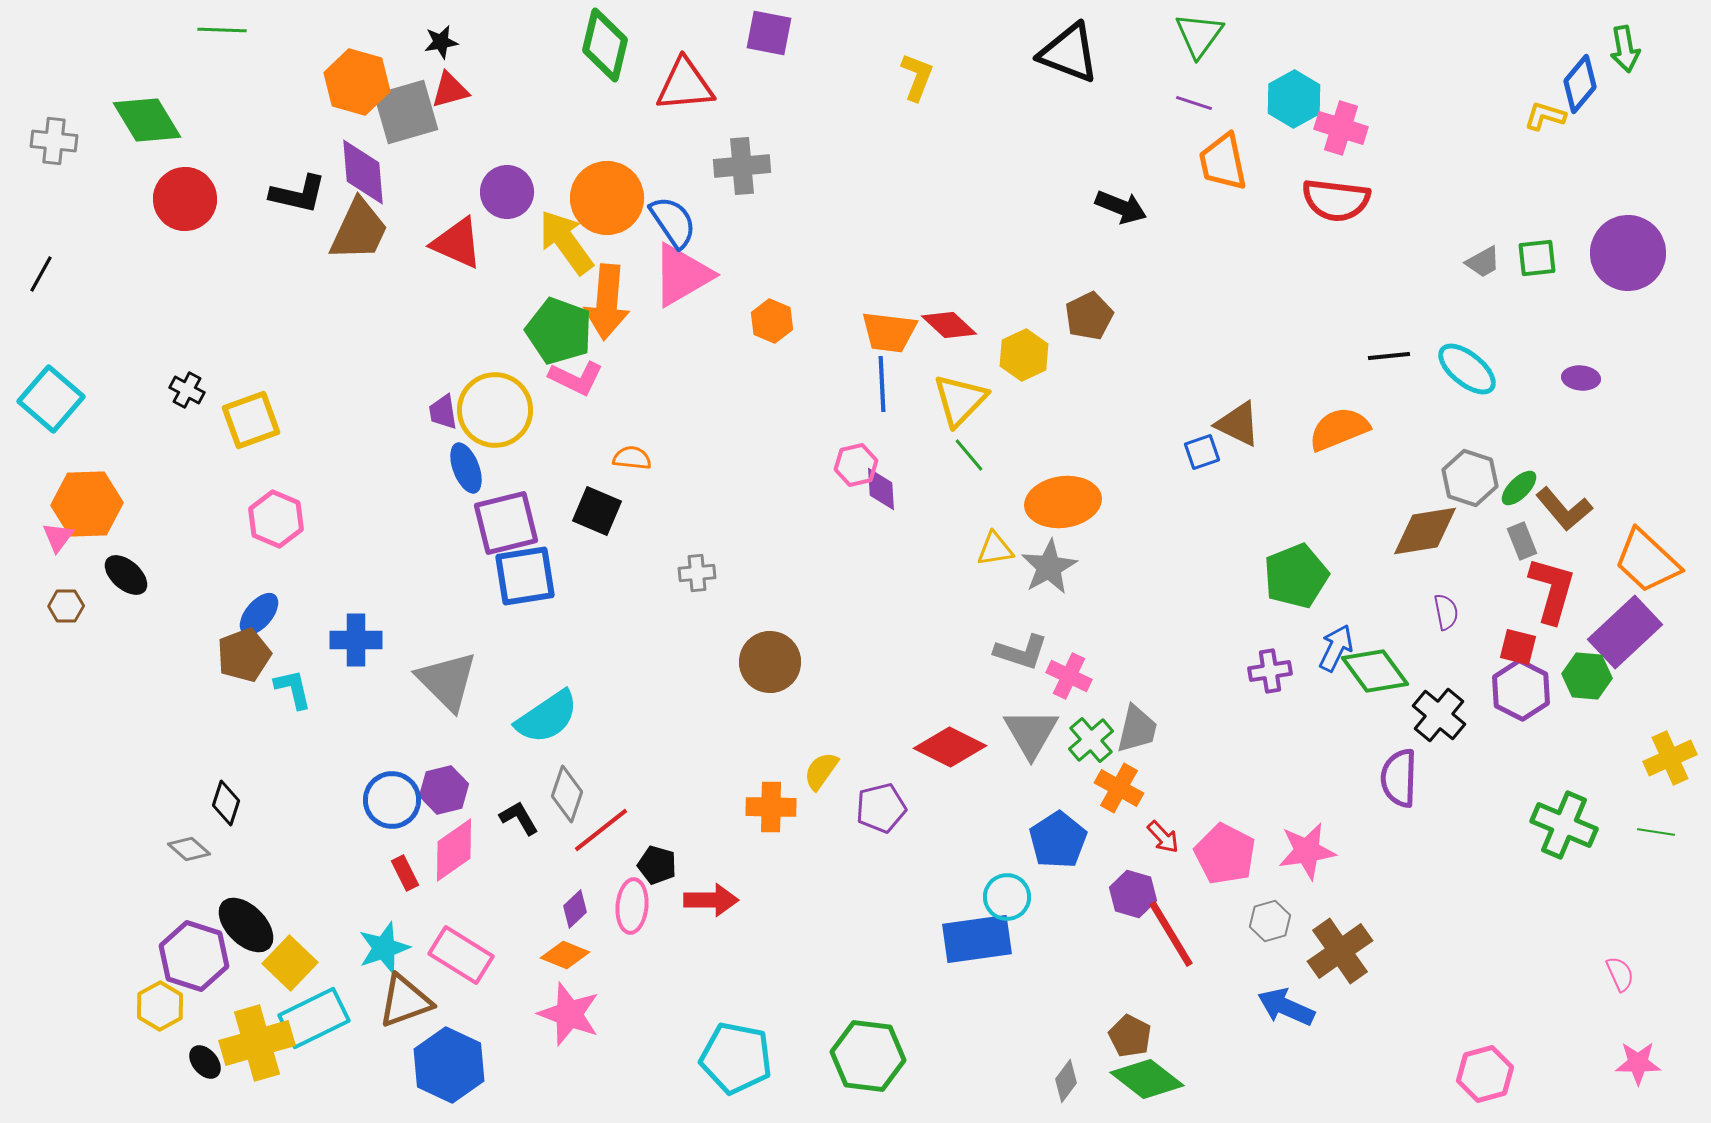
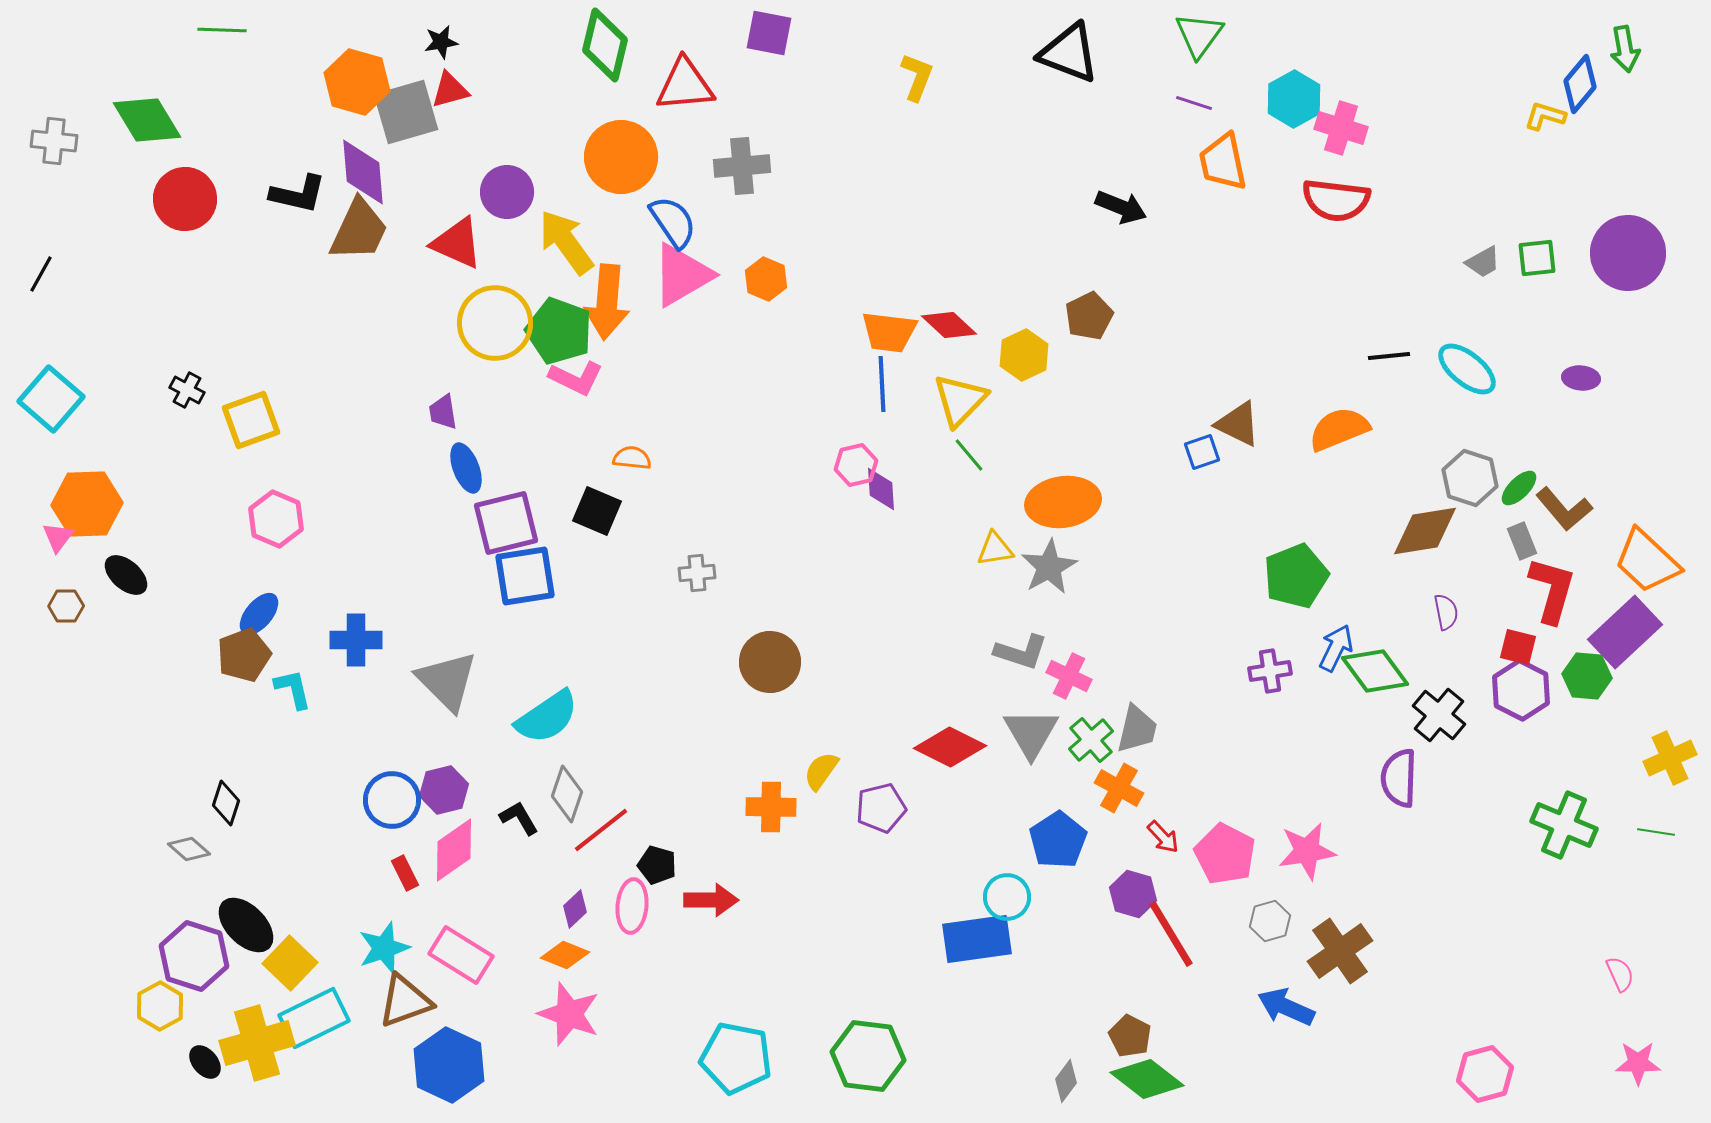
orange circle at (607, 198): moved 14 px right, 41 px up
orange hexagon at (772, 321): moved 6 px left, 42 px up
yellow circle at (495, 410): moved 87 px up
